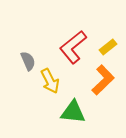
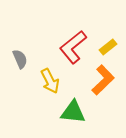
gray semicircle: moved 8 px left, 2 px up
